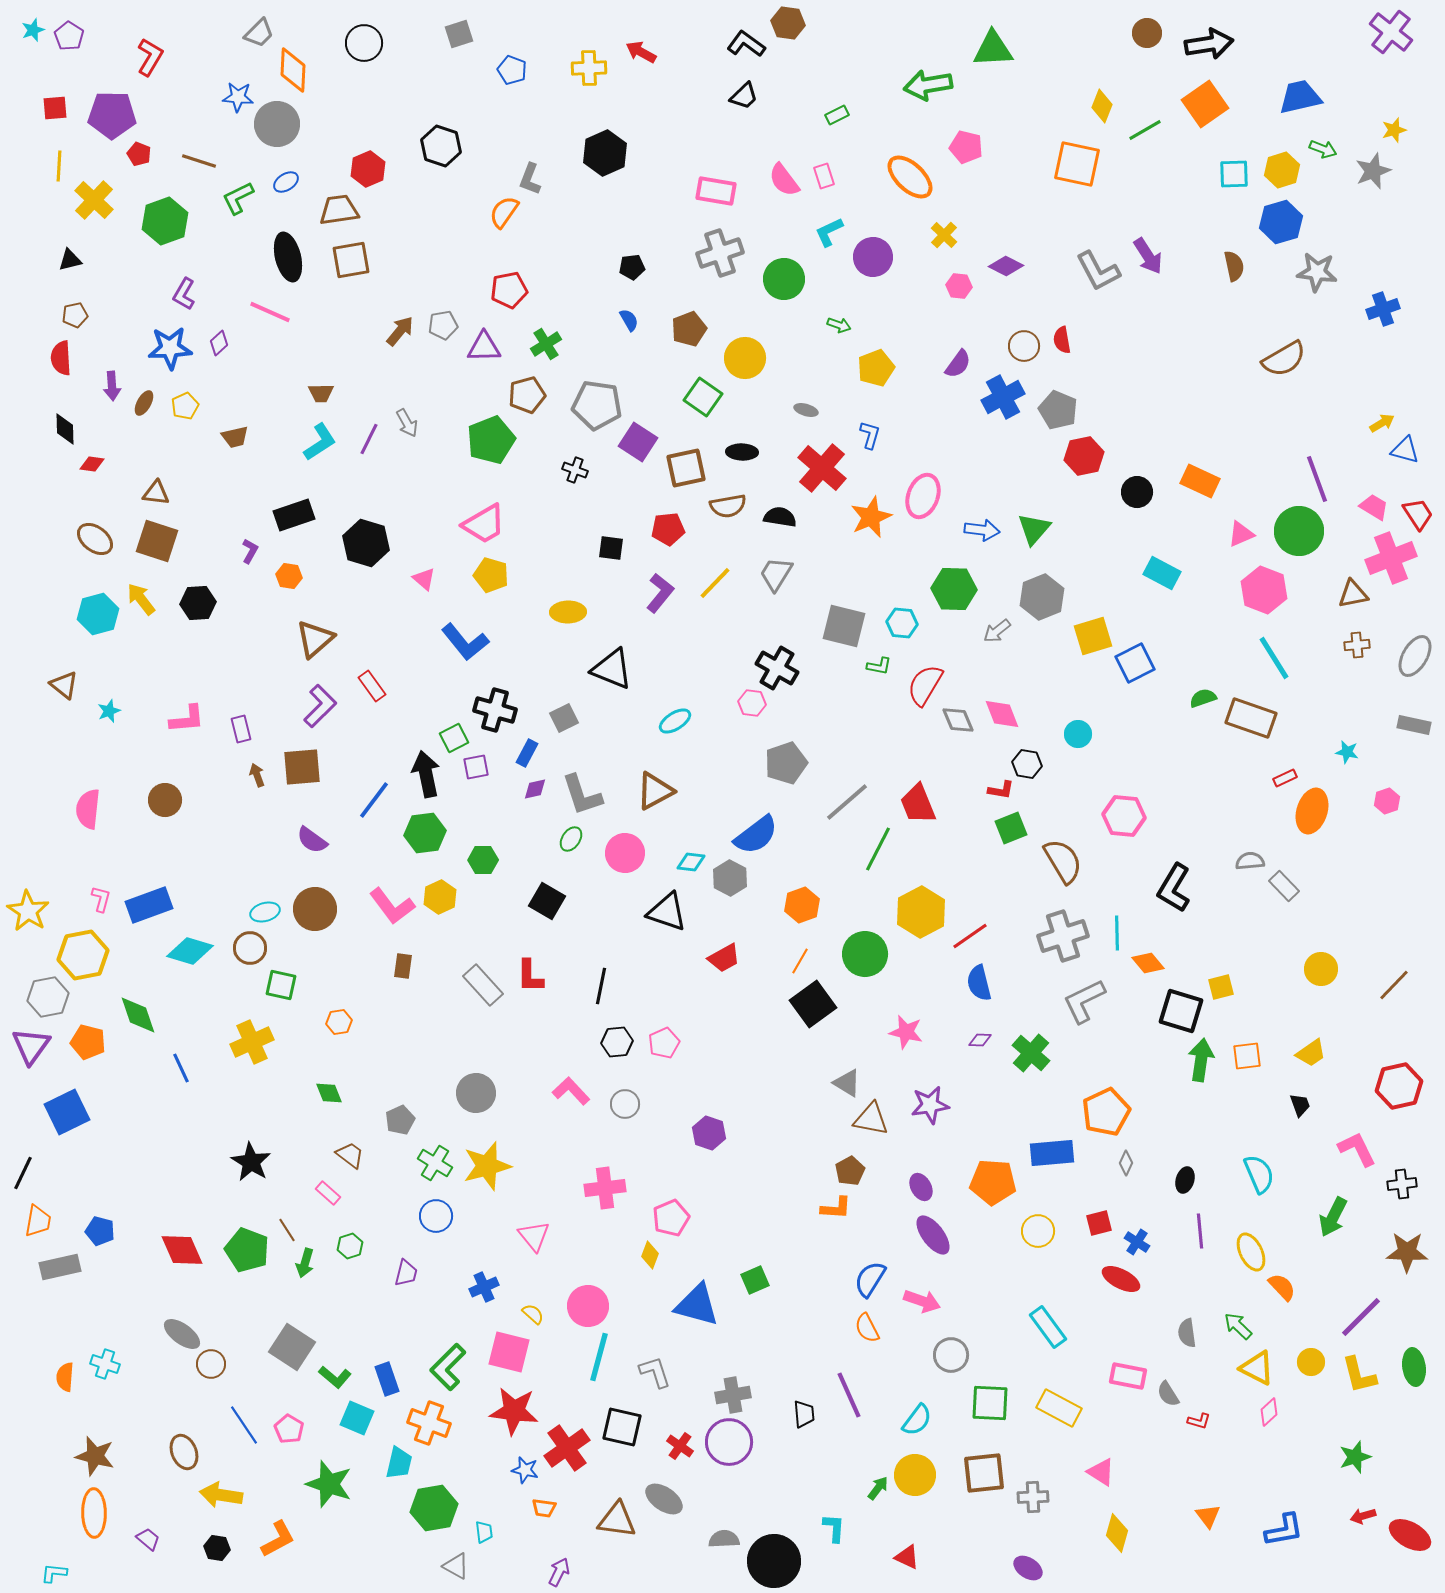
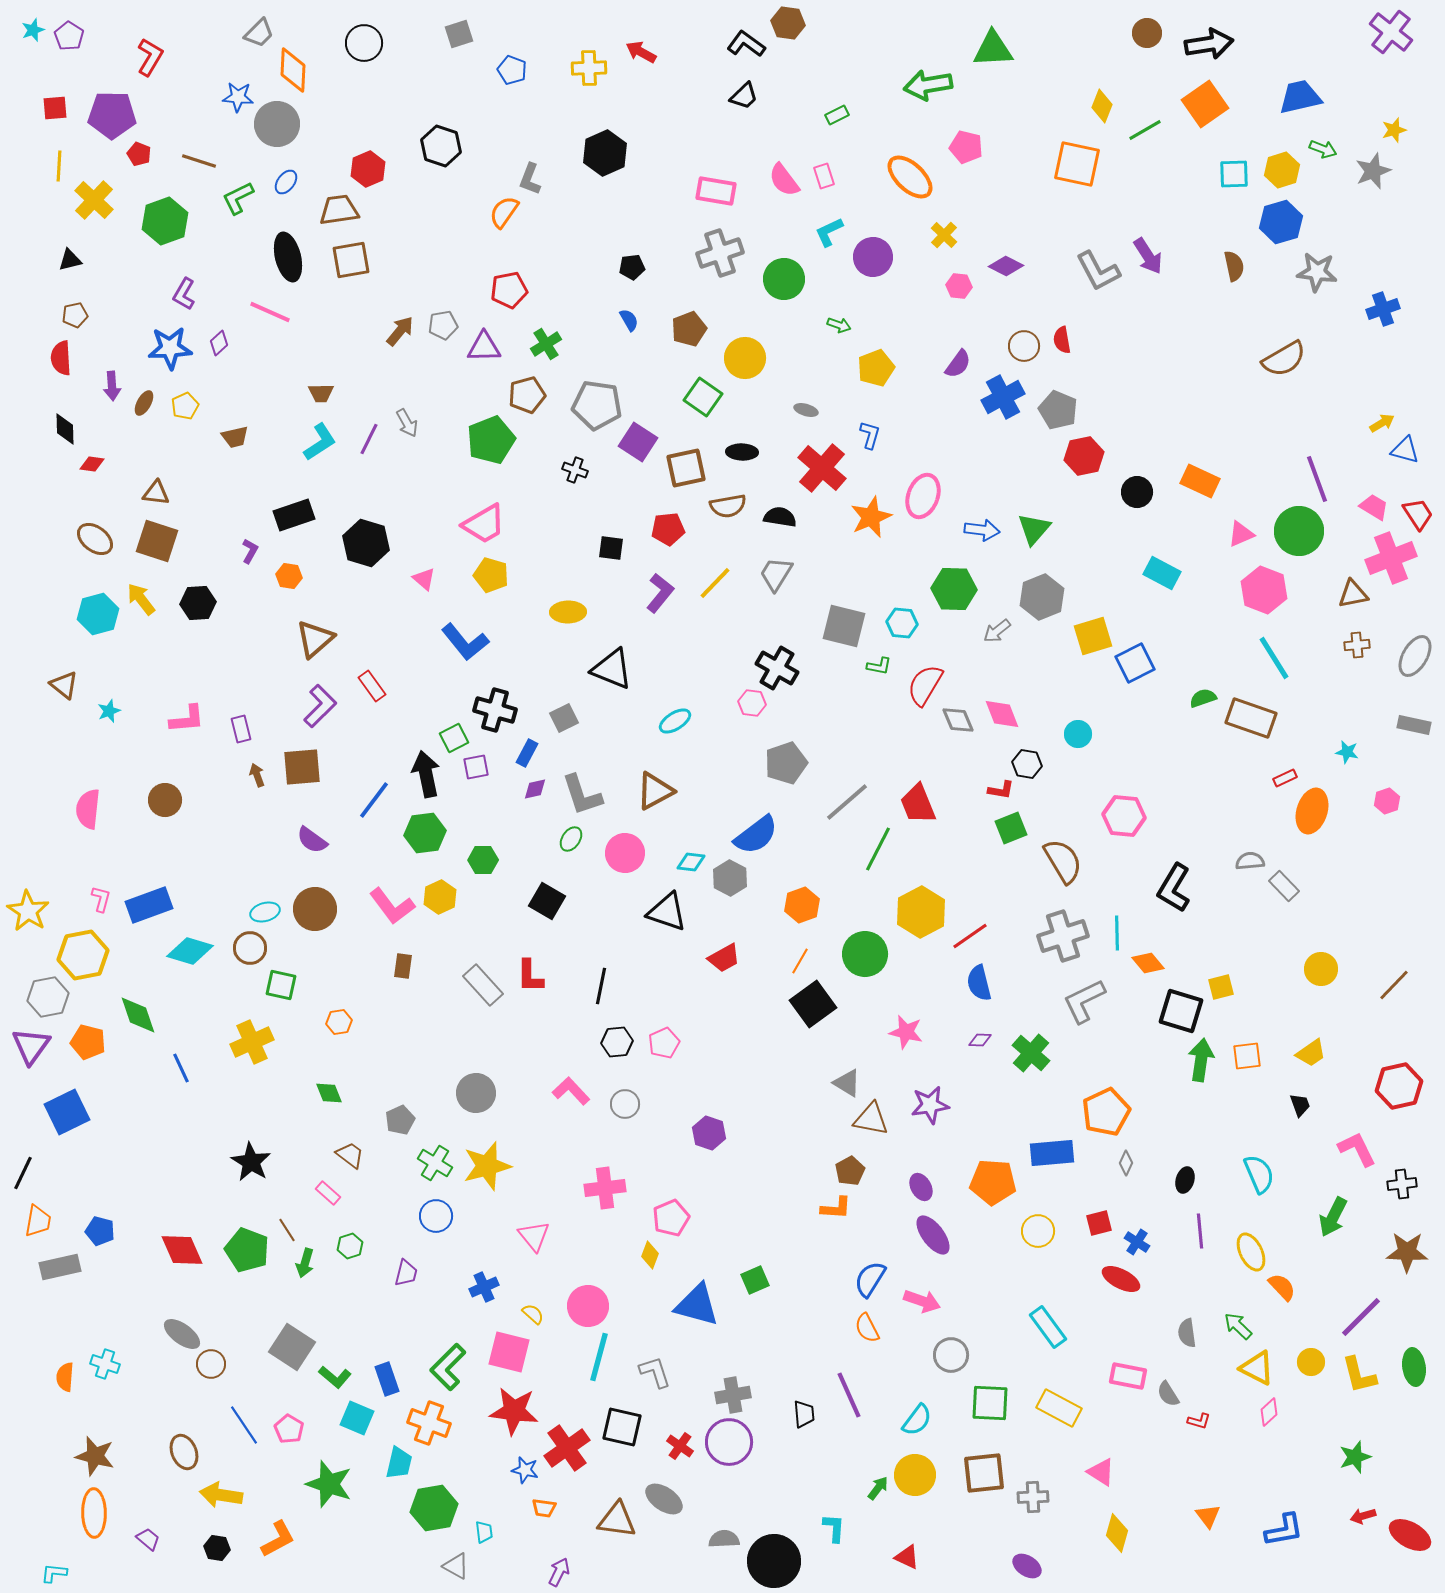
blue ellipse at (286, 182): rotated 20 degrees counterclockwise
purple ellipse at (1028, 1568): moved 1 px left, 2 px up
